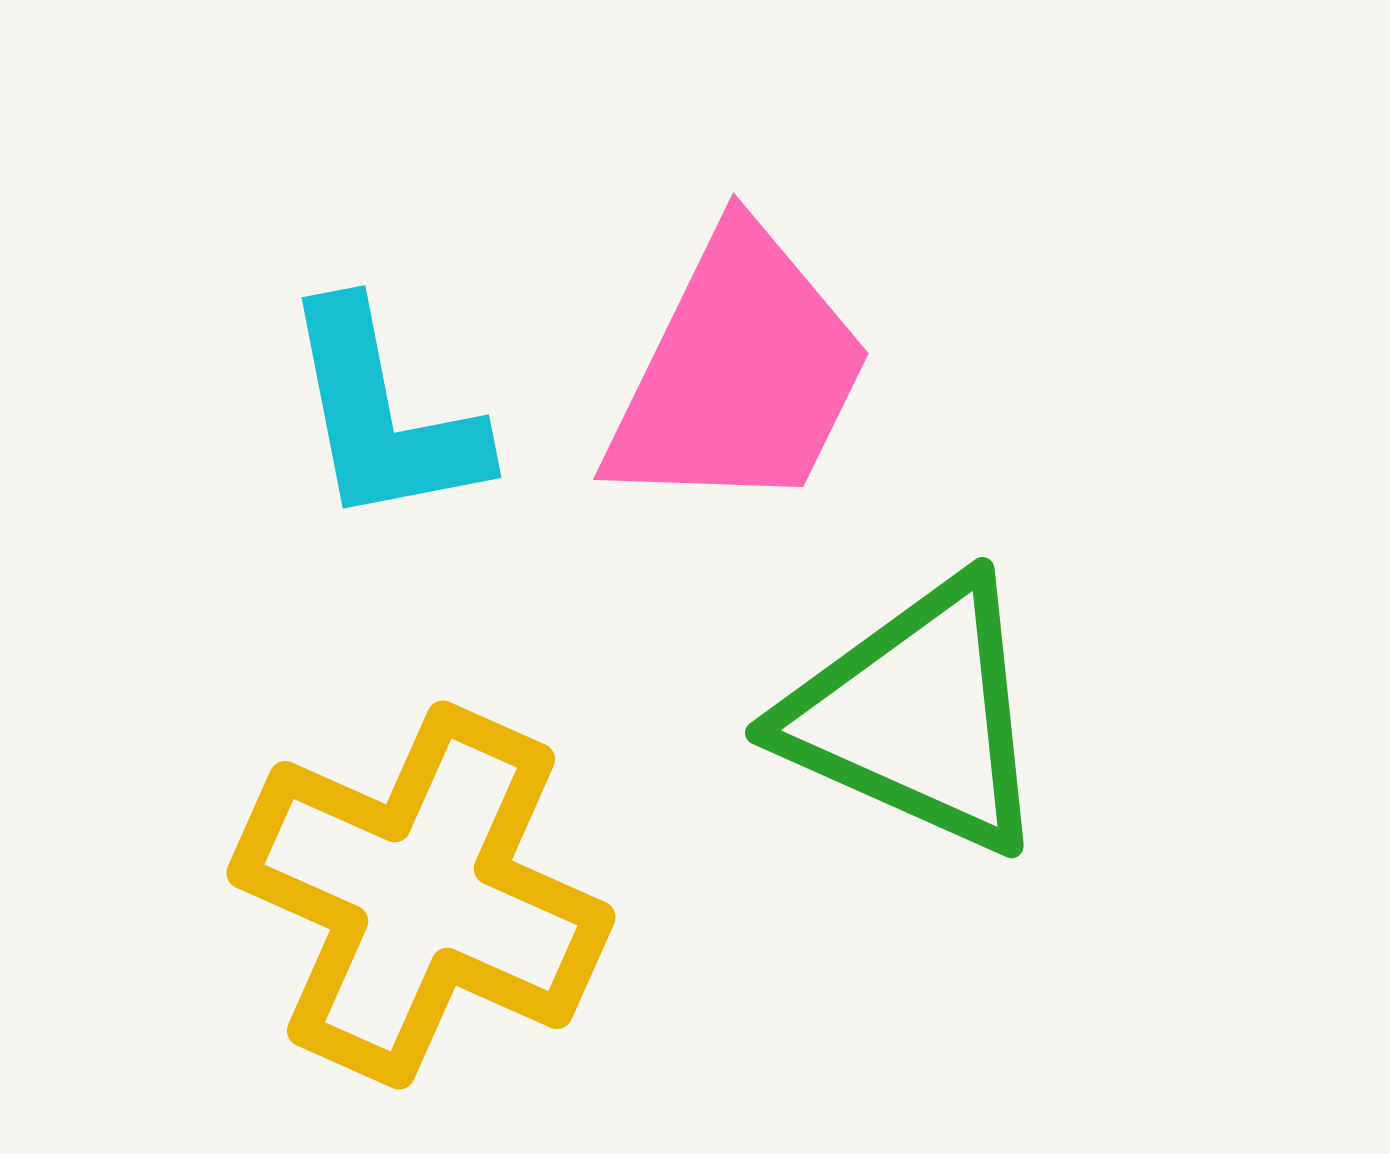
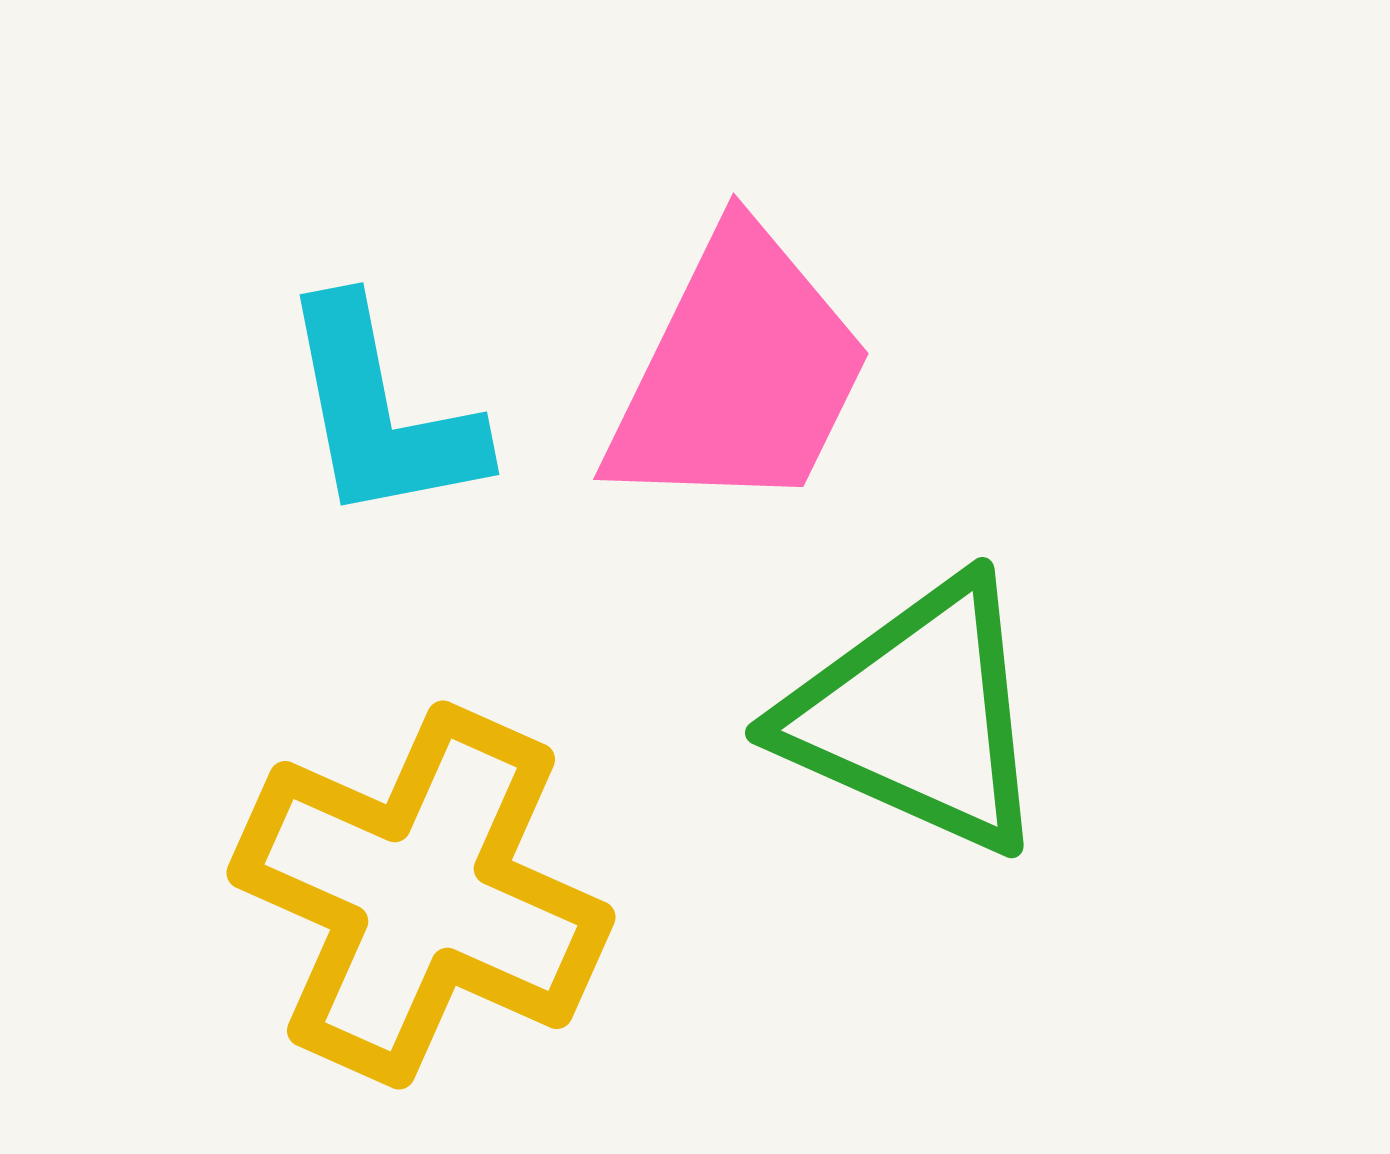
cyan L-shape: moved 2 px left, 3 px up
